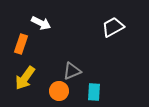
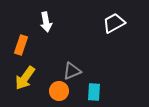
white arrow: moved 5 px right, 1 px up; rotated 54 degrees clockwise
white trapezoid: moved 1 px right, 4 px up
orange rectangle: moved 1 px down
